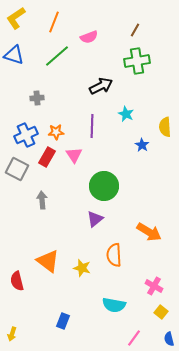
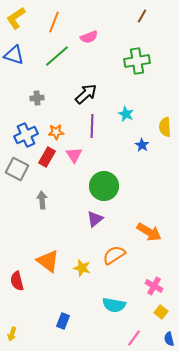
brown line: moved 7 px right, 14 px up
black arrow: moved 15 px left, 8 px down; rotated 15 degrees counterclockwise
orange semicircle: rotated 60 degrees clockwise
